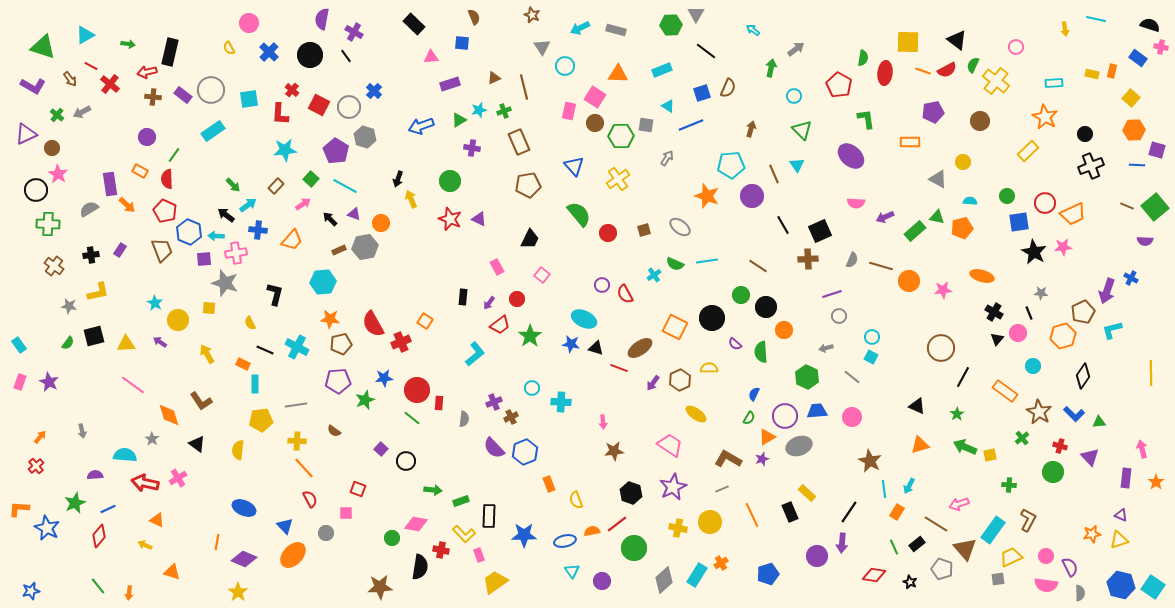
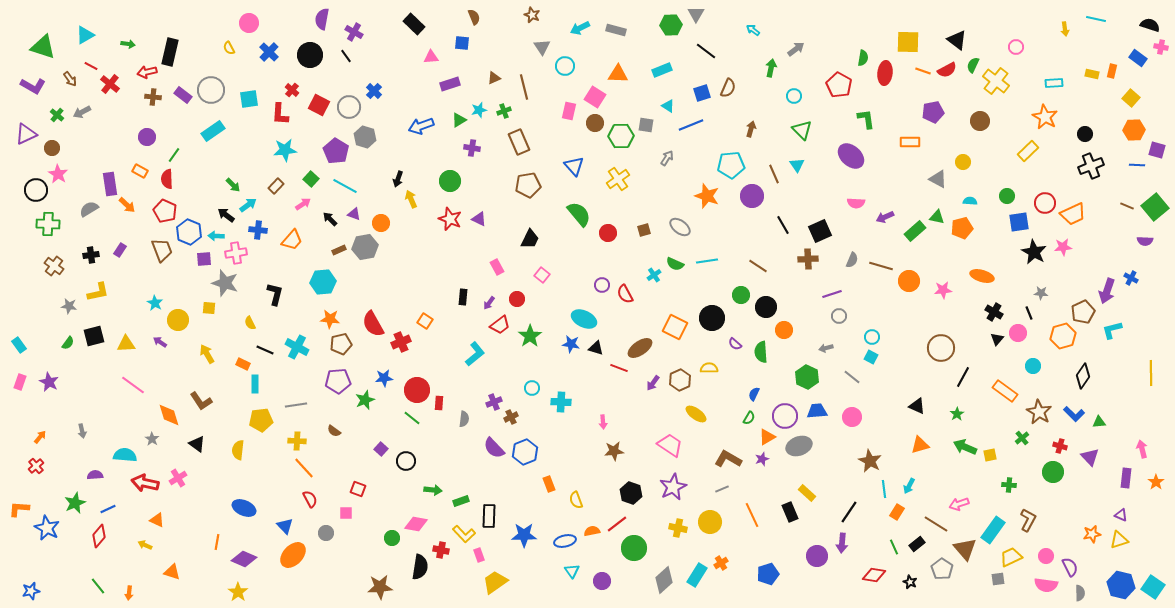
gray pentagon at (942, 569): rotated 15 degrees clockwise
